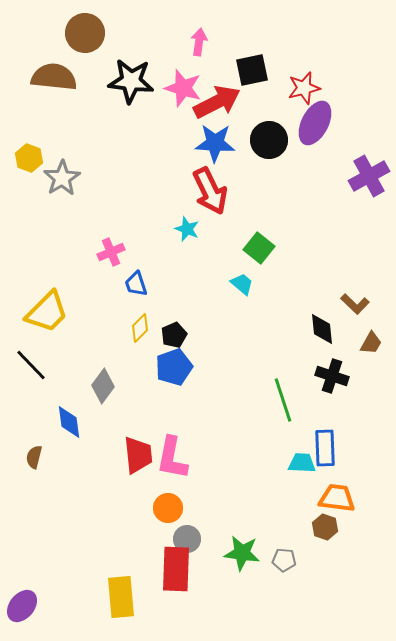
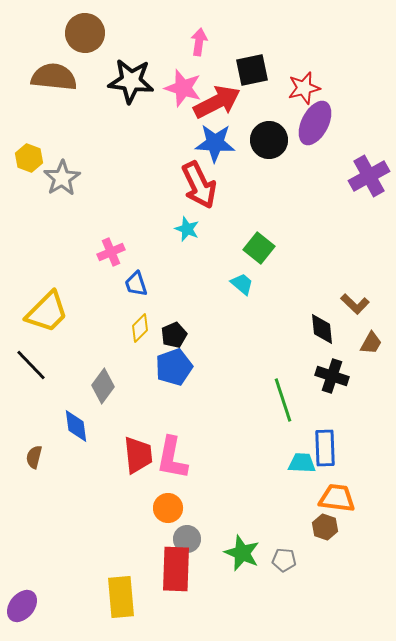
red arrow at (210, 191): moved 11 px left, 6 px up
blue diamond at (69, 422): moved 7 px right, 4 px down
green star at (242, 553): rotated 15 degrees clockwise
